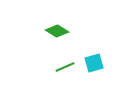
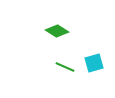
green line: rotated 48 degrees clockwise
